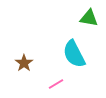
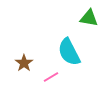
cyan semicircle: moved 5 px left, 2 px up
pink line: moved 5 px left, 7 px up
